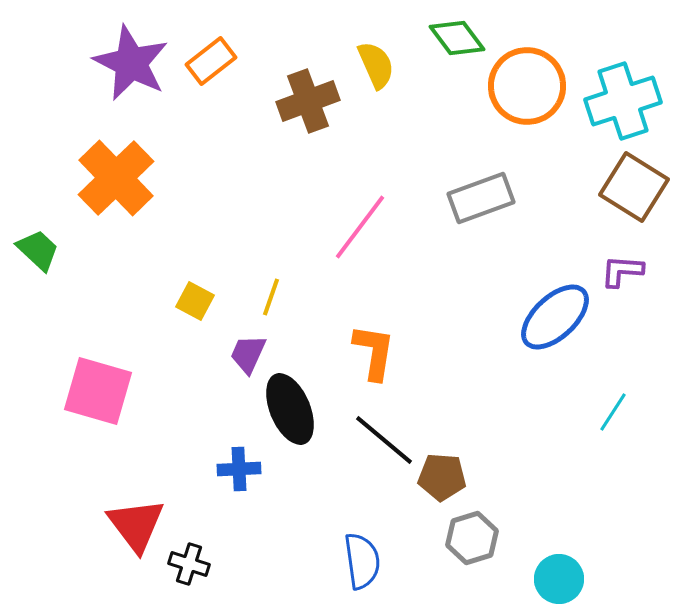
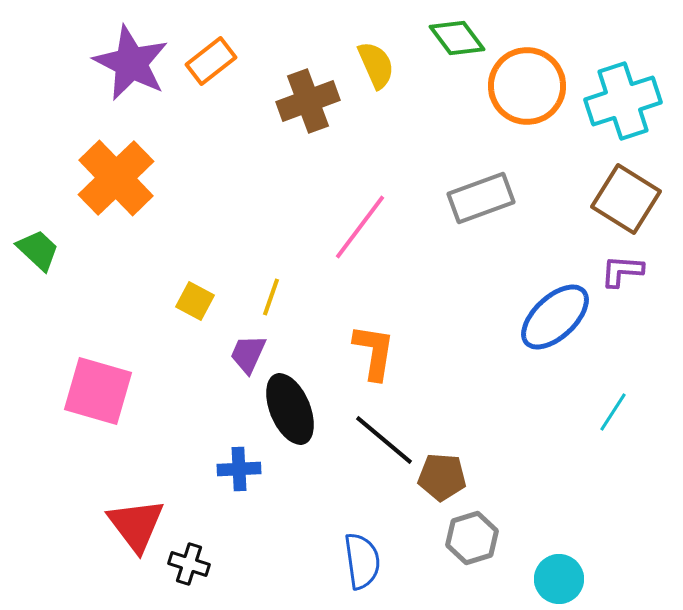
brown square: moved 8 px left, 12 px down
